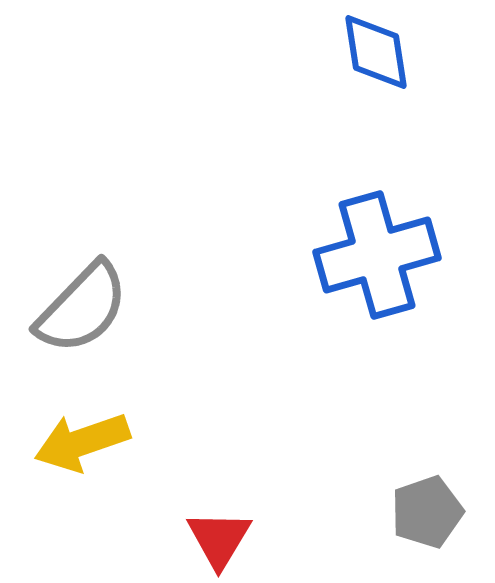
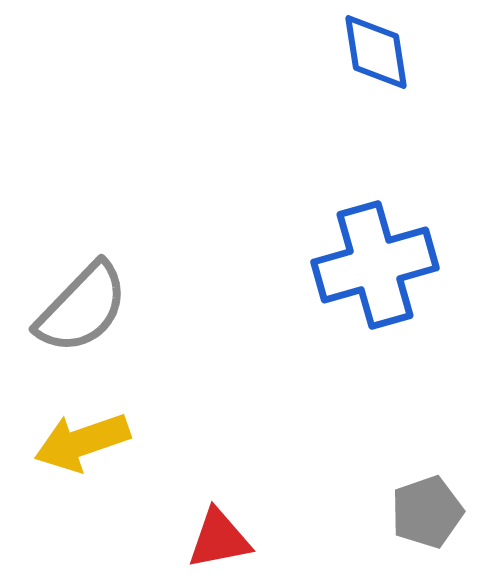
blue cross: moved 2 px left, 10 px down
red triangle: rotated 48 degrees clockwise
